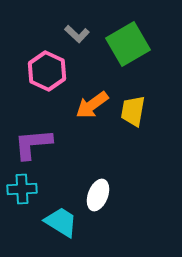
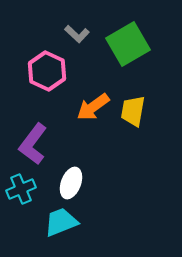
orange arrow: moved 1 px right, 2 px down
purple L-shape: rotated 48 degrees counterclockwise
cyan cross: moved 1 px left; rotated 20 degrees counterclockwise
white ellipse: moved 27 px left, 12 px up
cyan trapezoid: rotated 54 degrees counterclockwise
